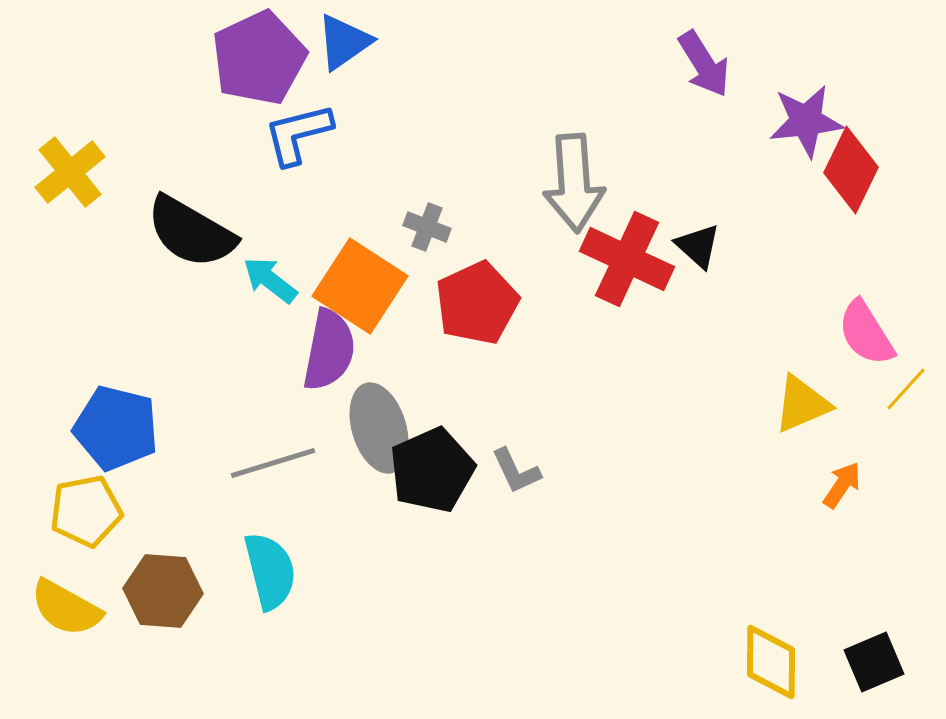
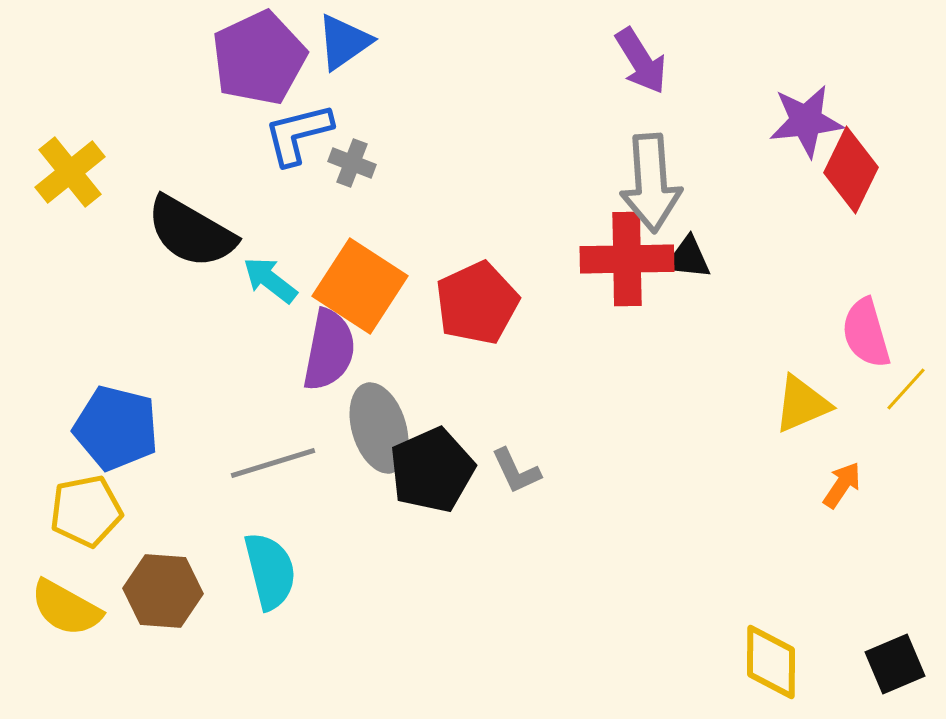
purple arrow: moved 63 px left, 3 px up
gray arrow: moved 77 px right
gray cross: moved 75 px left, 64 px up
black triangle: moved 10 px left, 12 px down; rotated 36 degrees counterclockwise
red cross: rotated 26 degrees counterclockwise
pink semicircle: rotated 16 degrees clockwise
black square: moved 21 px right, 2 px down
